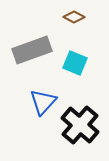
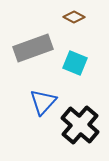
gray rectangle: moved 1 px right, 2 px up
